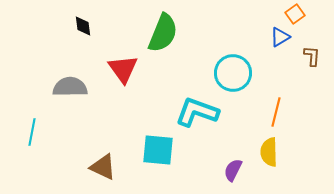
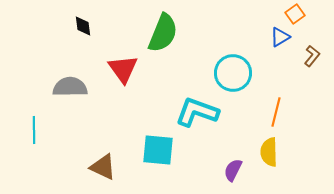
brown L-shape: rotated 35 degrees clockwise
cyan line: moved 2 px right, 2 px up; rotated 12 degrees counterclockwise
